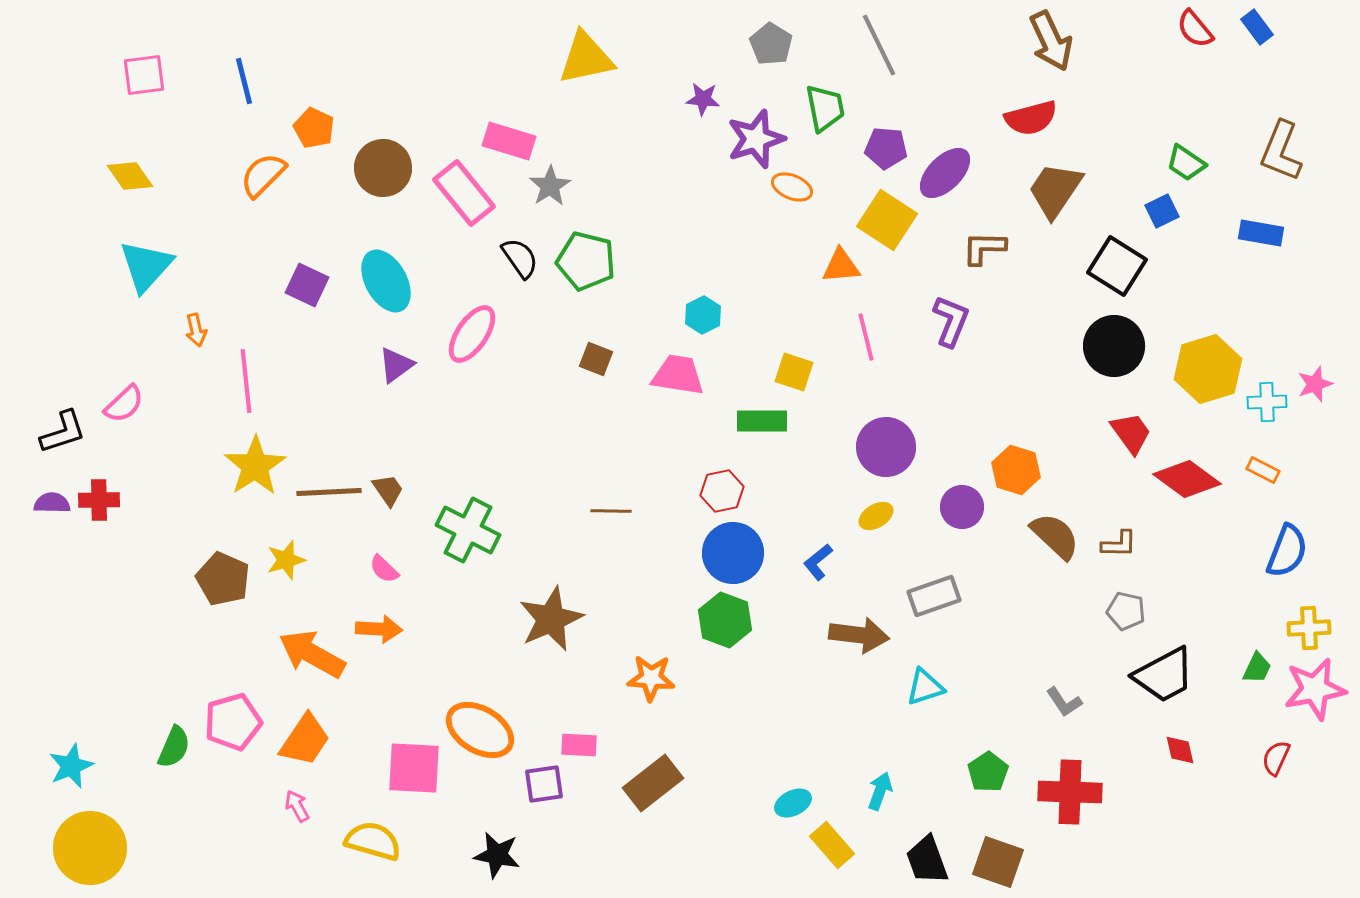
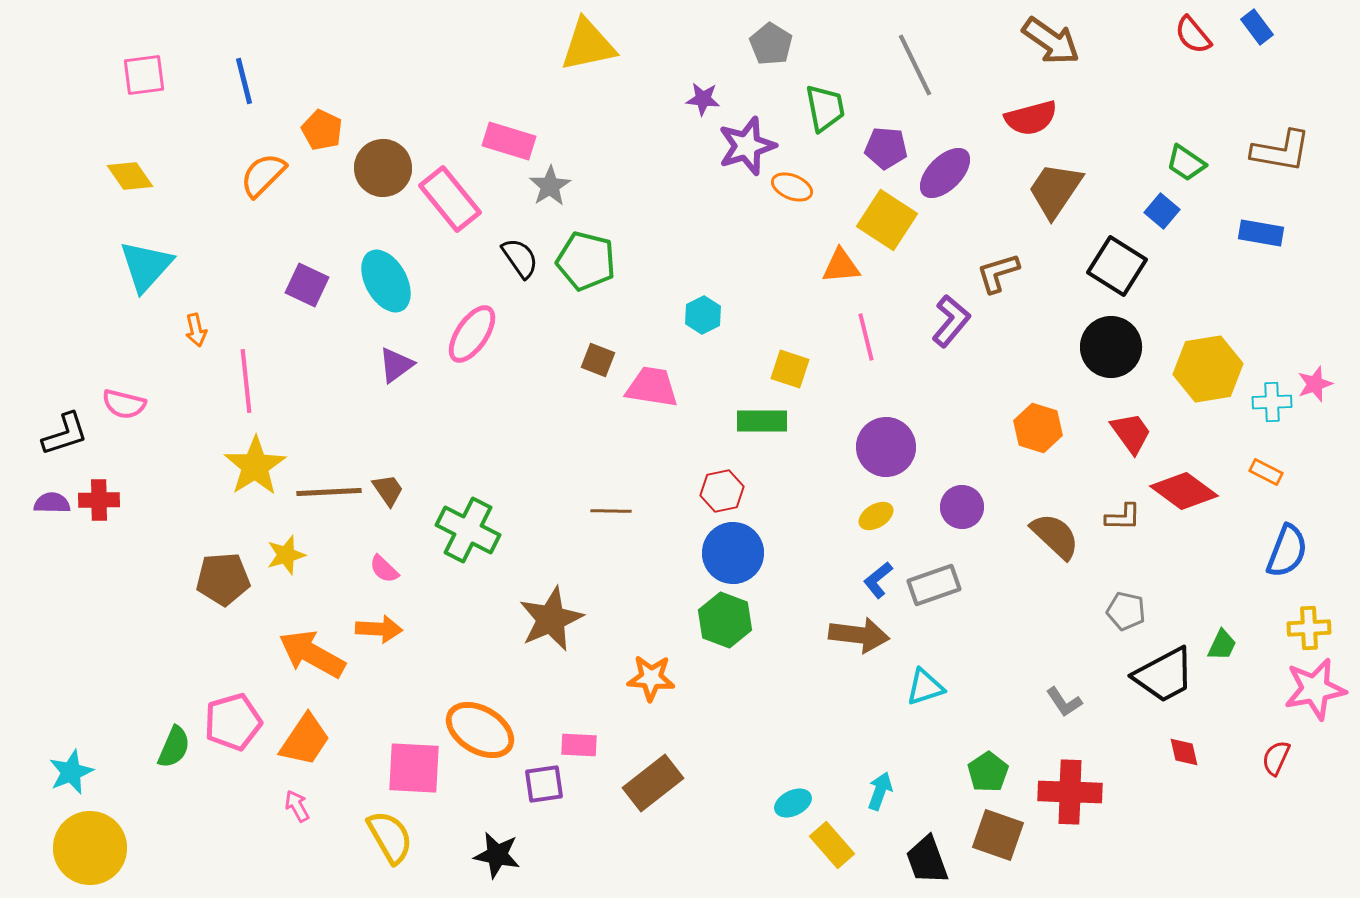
red semicircle at (1195, 29): moved 2 px left, 6 px down
brown arrow at (1051, 41): rotated 30 degrees counterclockwise
gray line at (879, 45): moved 36 px right, 20 px down
yellow triangle at (586, 58): moved 2 px right, 13 px up
orange pentagon at (314, 128): moved 8 px right, 2 px down
purple star at (756, 139): moved 9 px left, 7 px down
brown L-shape at (1281, 151): rotated 102 degrees counterclockwise
pink rectangle at (464, 193): moved 14 px left, 6 px down
blue square at (1162, 211): rotated 24 degrees counterclockwise
brown L-shape at (984, 248): moved 14 px right, 25 px down; rotated 18 degrees counterclockwise
purple L-shape at (951, 321): rotated 18 degrees clockwise
black circle at (1114, 346): moved 3 px left, 1 px down
brown square at (596, 359): moved 2 px right, 1 px down
yellow hexagon at (1208, 369): rotated 8 degrees clockwise
yellow square at (794, 372): moved 4 px left, 3 px up
pink trapezoid at (678, 375): moved 26 px left, 12 px down
cyan cross at (1267, 402): moved 5 px right
pink semicircle at (124, 404): rotated 57 degrees clockwise
black L-shape at (63, 432): moved 2 px right, 2 px down
orange hexagon at (1016, 470): moved 22 px right, 42 px up
orange rectangle at (1263, 470): moved 3 px right, 2 px down
red diamond at (1187, 479): moved 3 px left, 12 px down
brown L-shape at (1119, 544): moved 4 px right, 27 px up
yellow star at (286, 560): moved 5 px up
blue L-shape at (818, 562): moved 60 px right, 18 px down
brown pentagon at (223, 579): rotated 28 degrees counterclockwise
gray rectangle at (934, 596): moved 11 px up
green trapezoid at (1257, 668): moved 35 px left, 23 px up
red diamond at (1180, 750): moved 4 px right, 2 px down
cyan star at (71, 766): moved 6 px down
yellow semicircle at (373, 841): moved 17 px right, 4 px up; rotated 44 degrees clockwise
brown square at (998, 862): moved 27 px up
